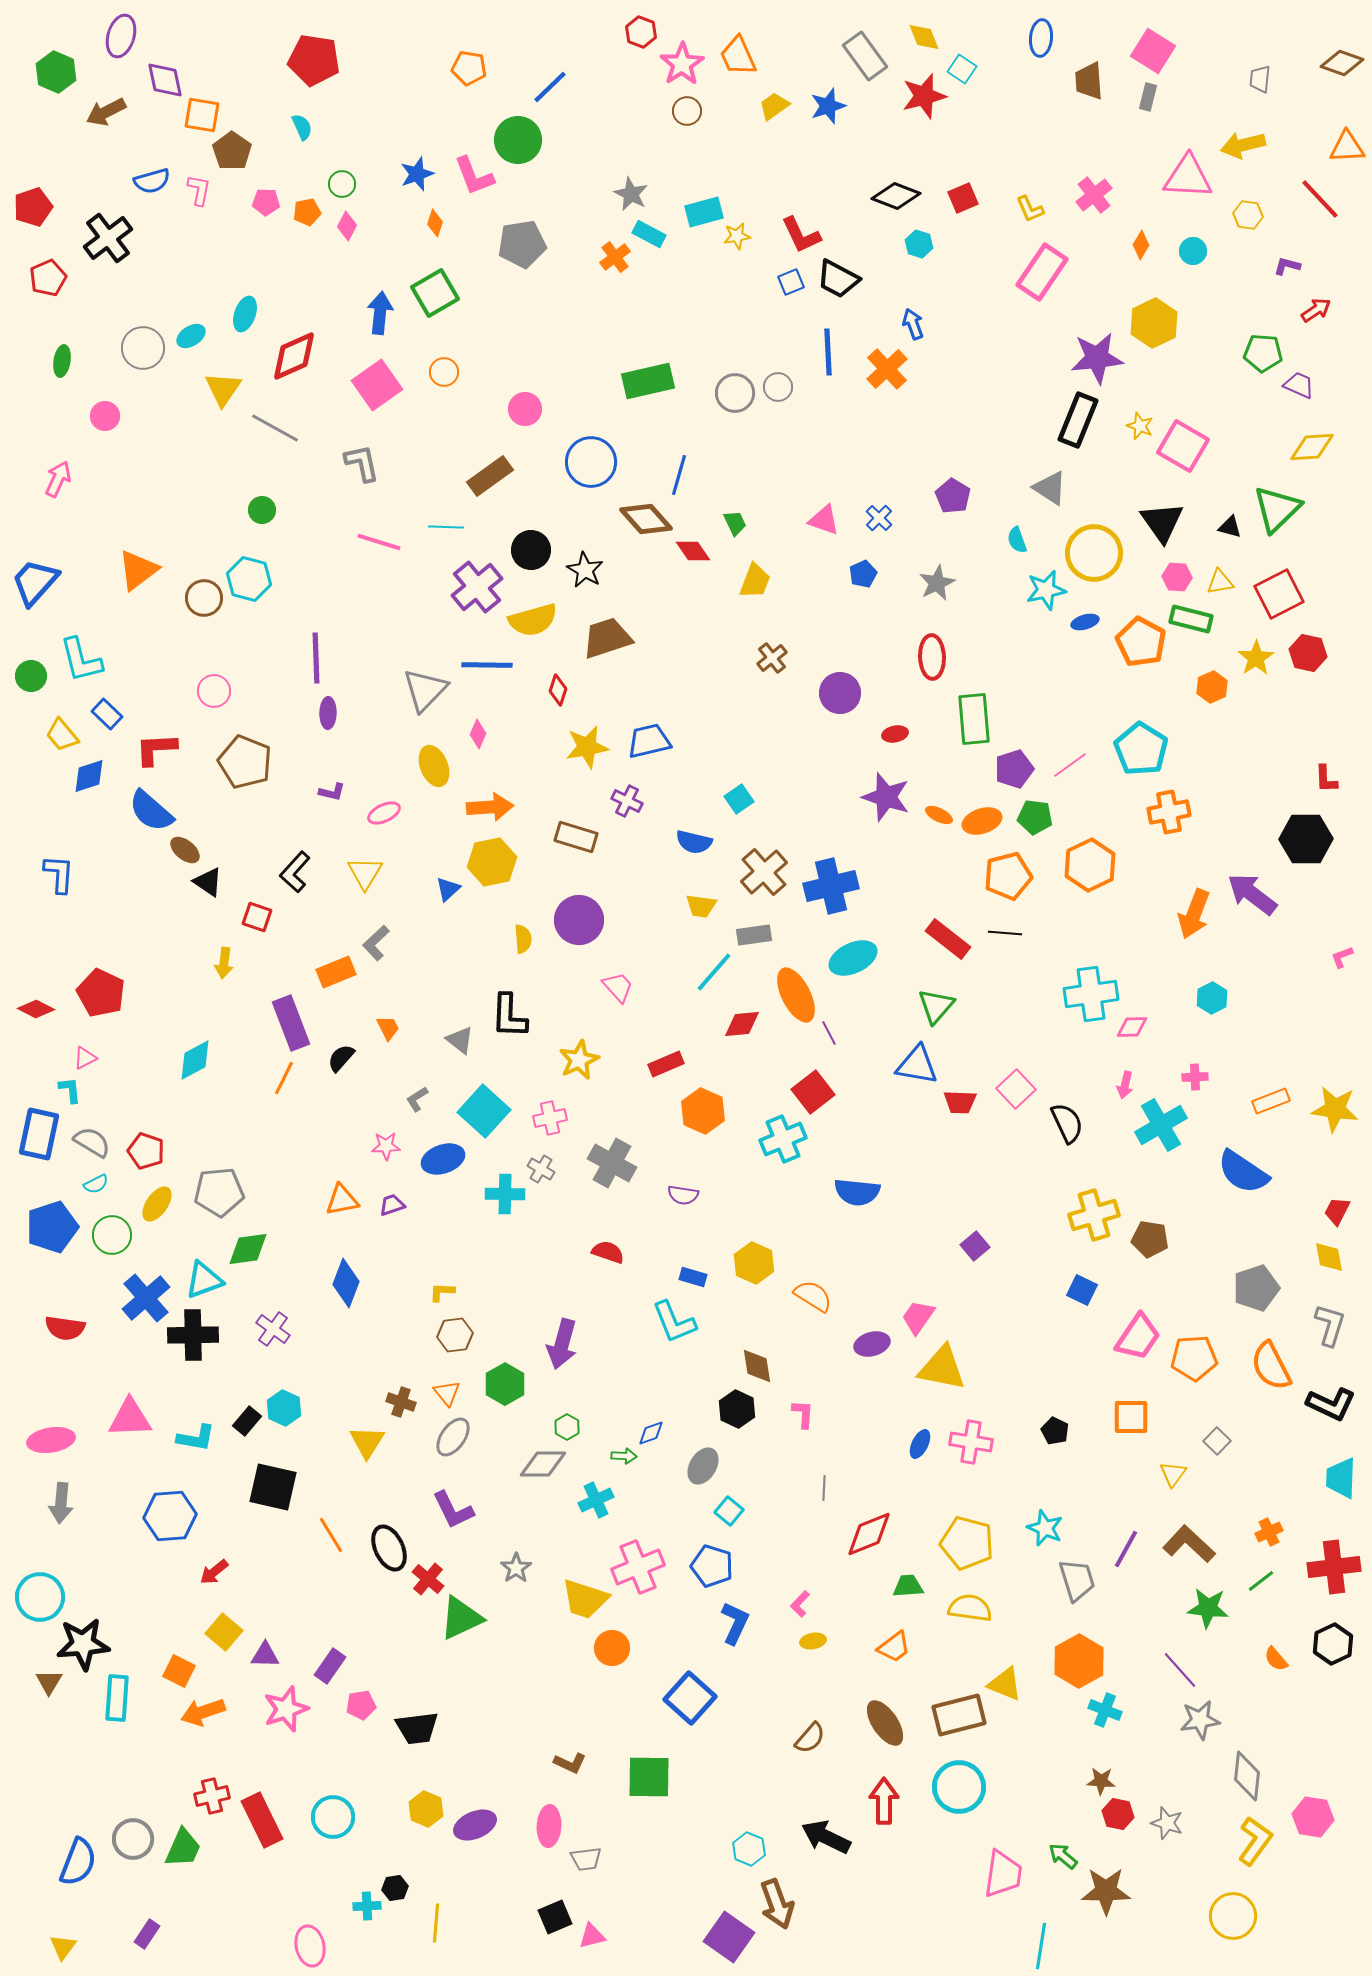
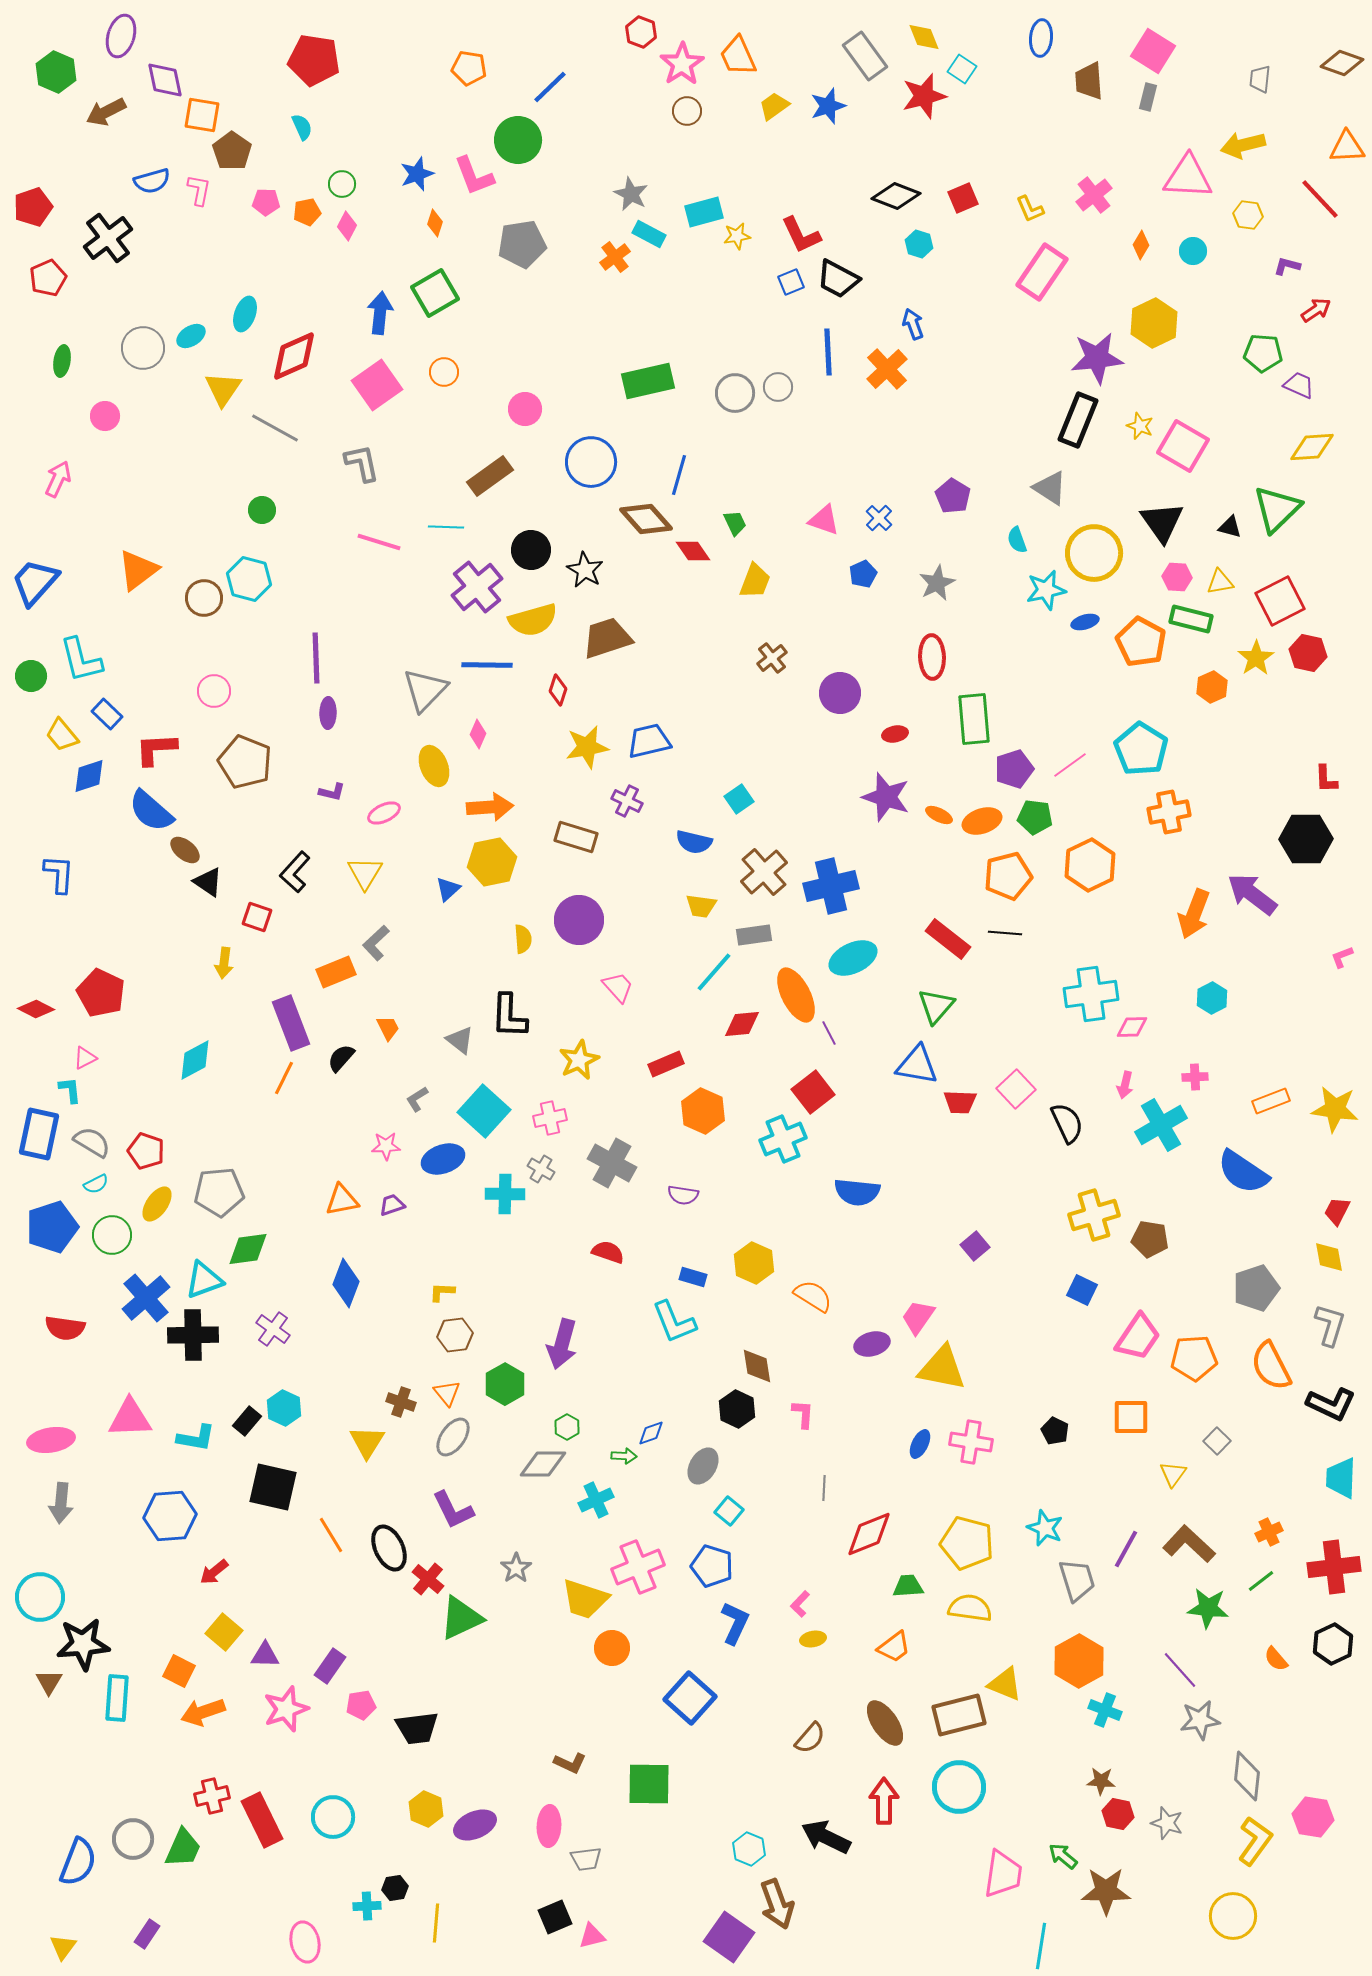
red square at (1279, 594): moved 1 px right, 7 px down
yellow ellipse at (813, 1641): moved 2 px up
green square at (649, 1777): moved 7 px down
pink ellipse at (310, 1946): moved 5 px left, 4 px up
